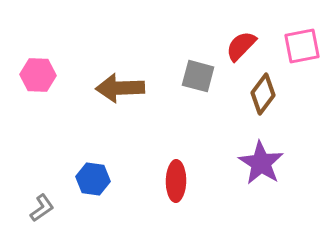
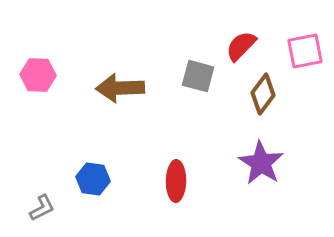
pink square: moved 3 px right, 5 px down
gray L-shape: rotated 8 degrees clockwise
